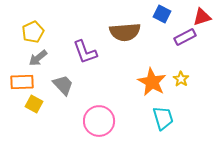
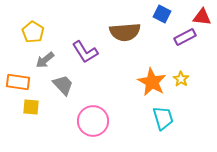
red triangle: rotated 24 degrees clockwise
yellow pentagon: rotated 15 degrees counterclockwise
purple L-shape: rotated 12 degrees counterclockwise
gray arrow: moved 7 px right, 2 px down
orange rectangle: moved 4 px left; rotated 10 degrees clockwise
yellow square: moved 3 px left, 3 px down; rotated 24 degrees counterclockwise
pink circle: moved 6 px left
